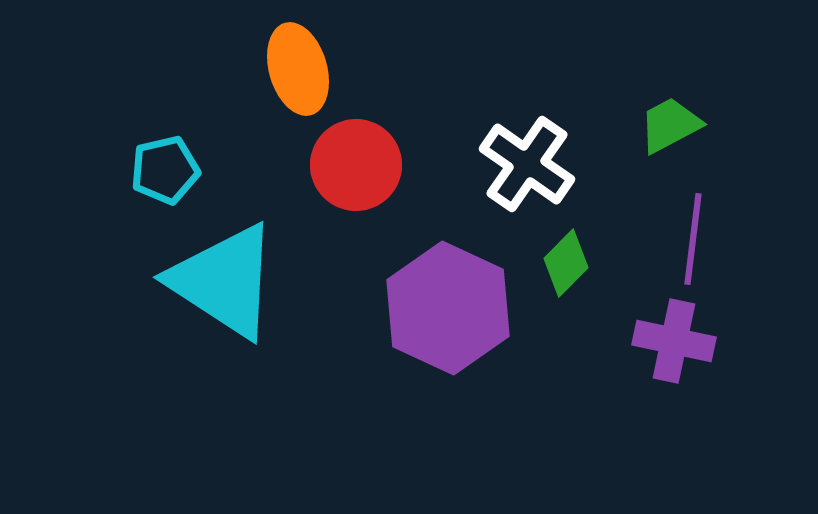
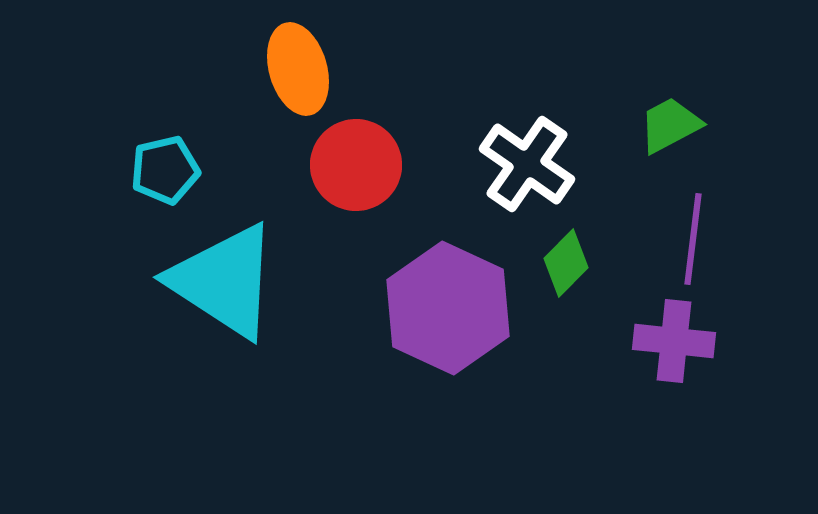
purple cross: rotated 6 degrees counterclockwise
